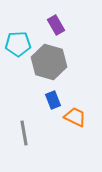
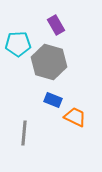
blue rectangle: rotated 48 degrees counterclockwise
gray line: rotated 15 degrees clockwise
